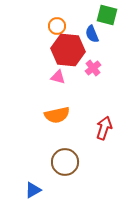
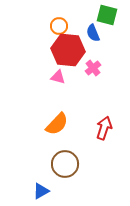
orange circle: moved 2 px right
blue semicircle: moved 1 px right, 1 px up
orange semicircle: moved 9 px down; rotated 35 degrees counterclockwise
brown circle: moved 2 px down
blue triangle: moved 8 px right, 1 px down
